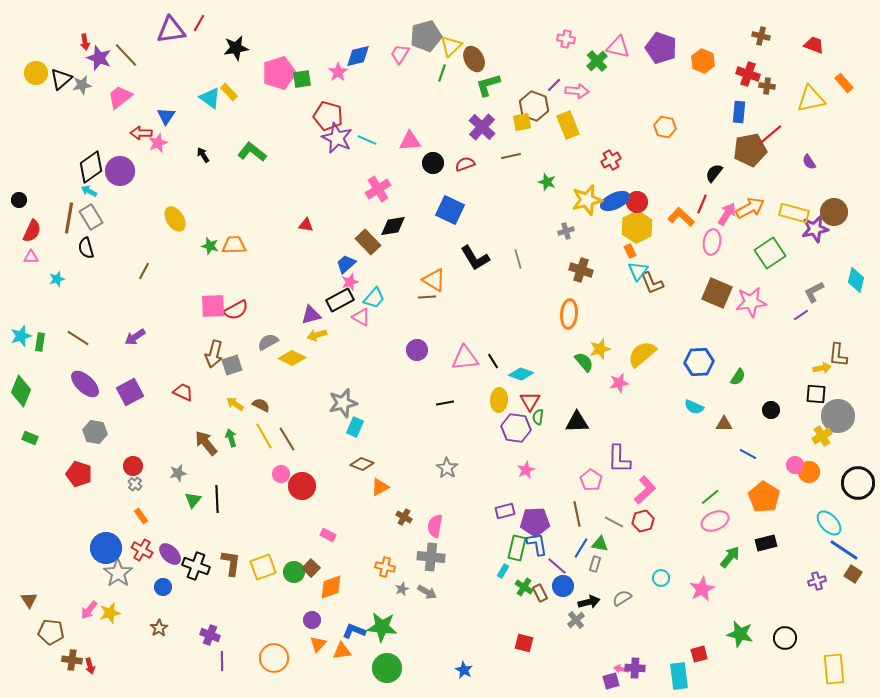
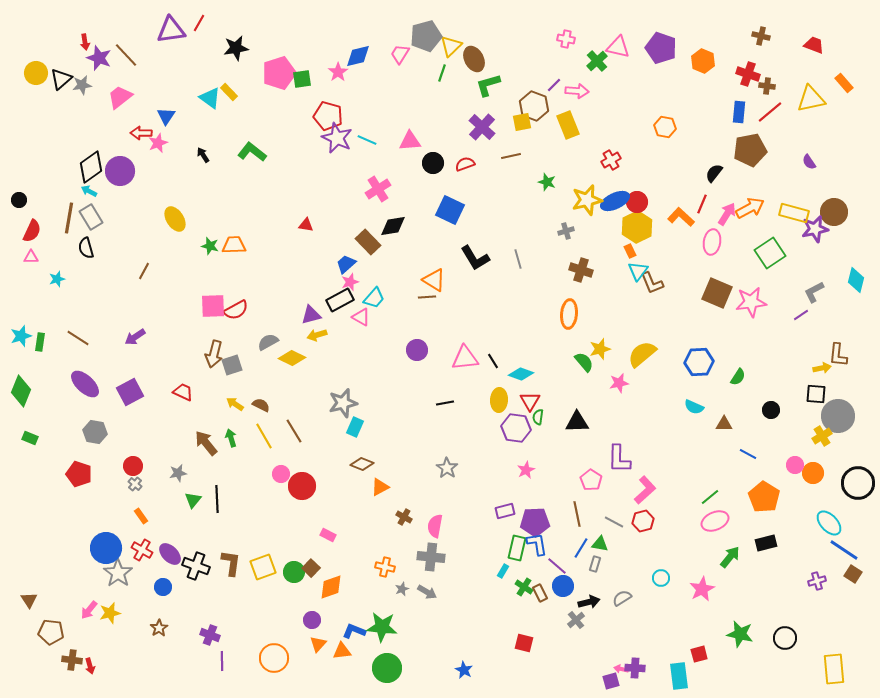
red line at (770, 135): moved 23 px up
brown line at (287, 439): moved 7 px right, 8 px up
orange circle at (809, 472): moved 4 px right, 1 px down
